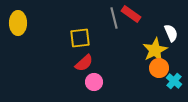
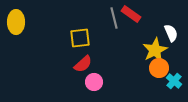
yellow ellipse: moved 2 px left, 1 px up
red semicircle: moved 1 px left, 1 px down
